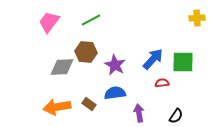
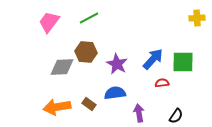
green line: moved 2 px left, 2 px up
purple star: moved 2 px right, 1 px up
